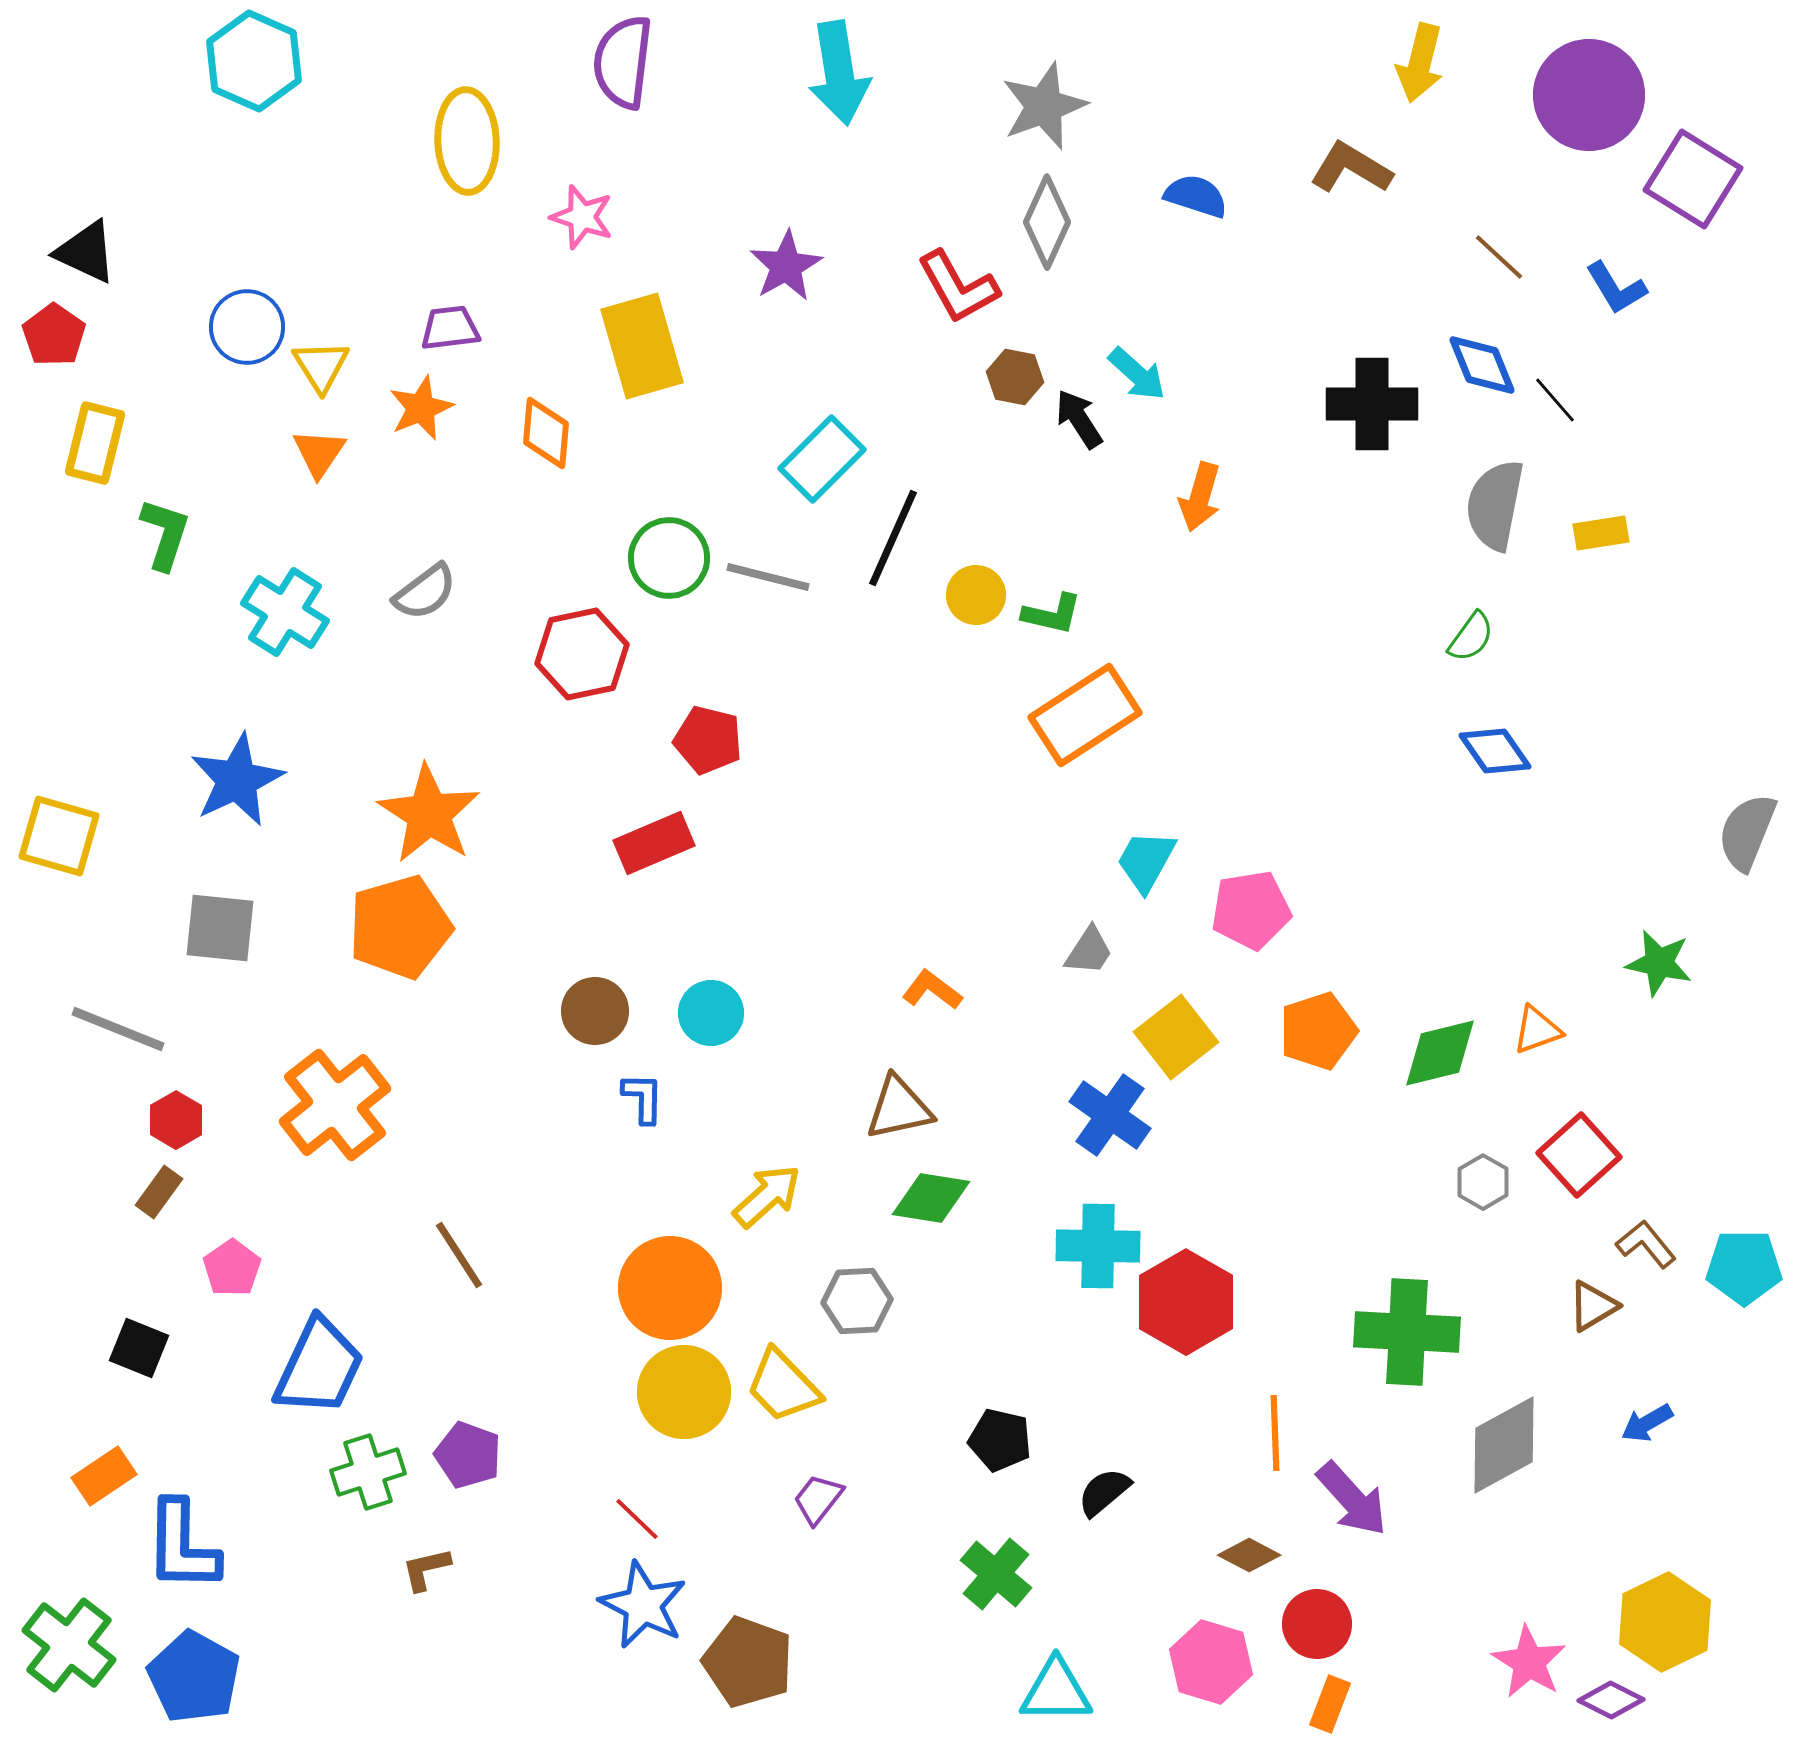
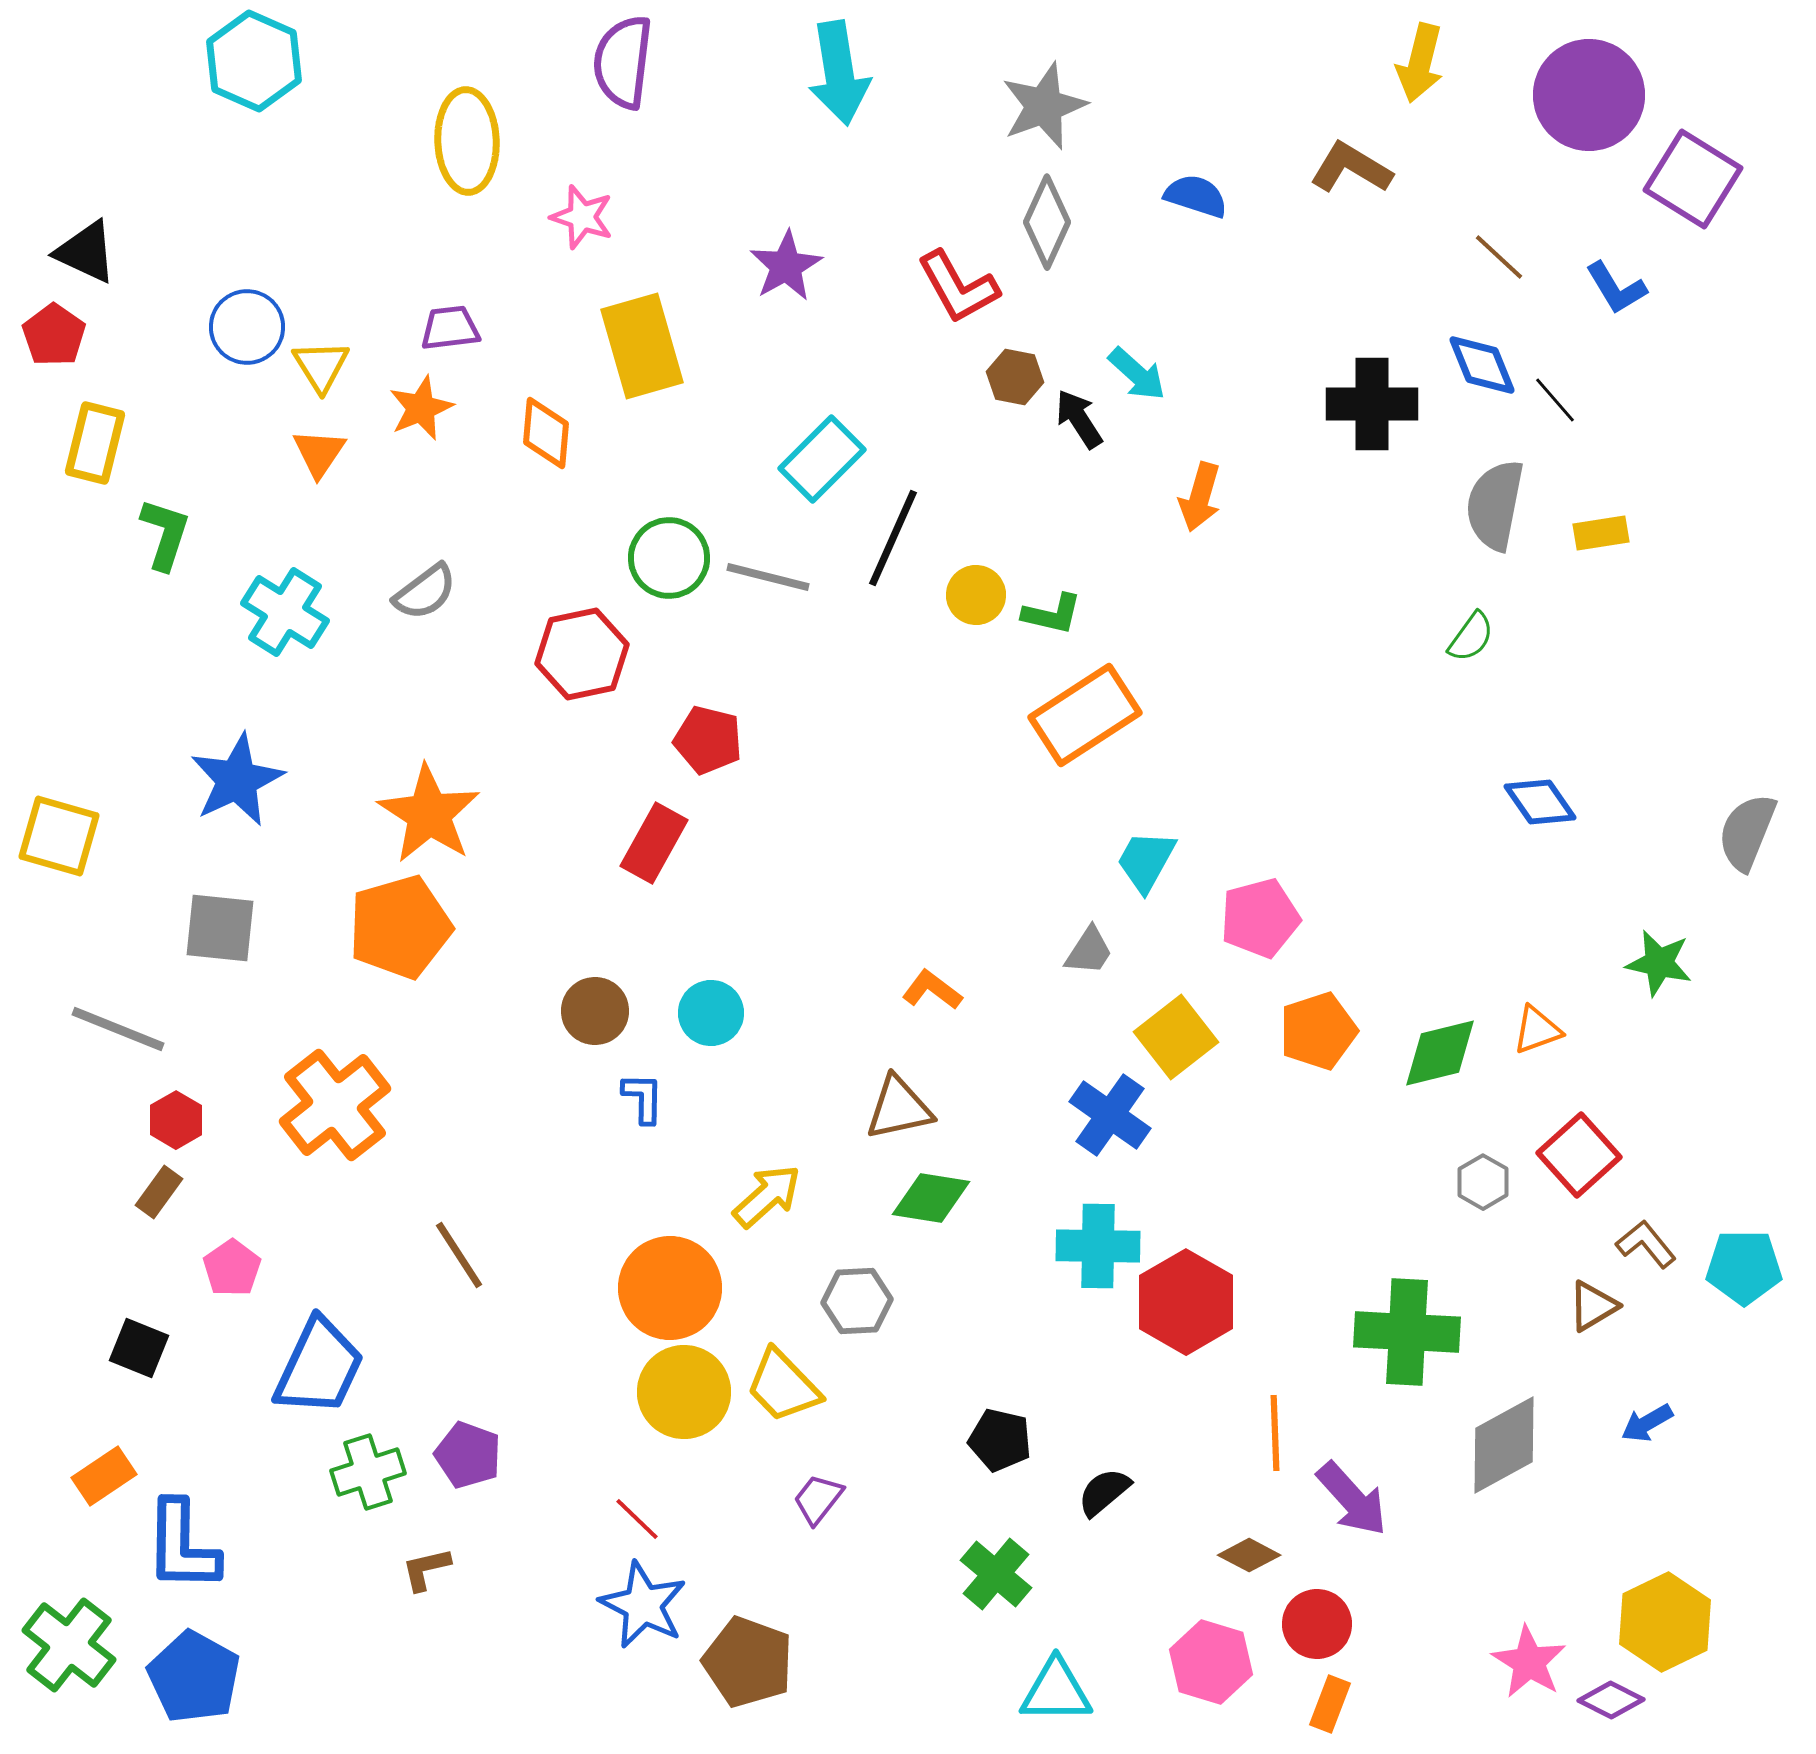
blue diamond at (1495, 751): moved 45 px right, 51 px down
red rectangle at (654, 843): rotated 38 degrees counterclockwise
pink pentagon at (1251, 910): moved 9 px right, 8 px down; rotated 6 degrees counterclockwise
